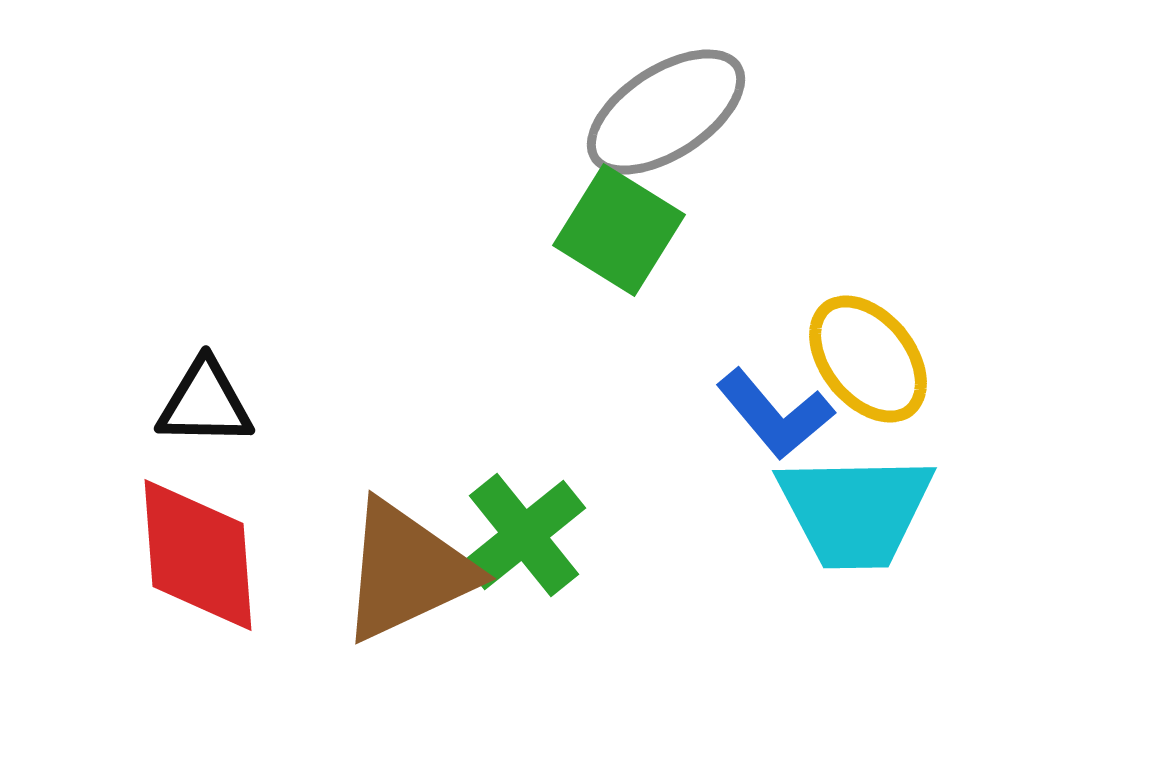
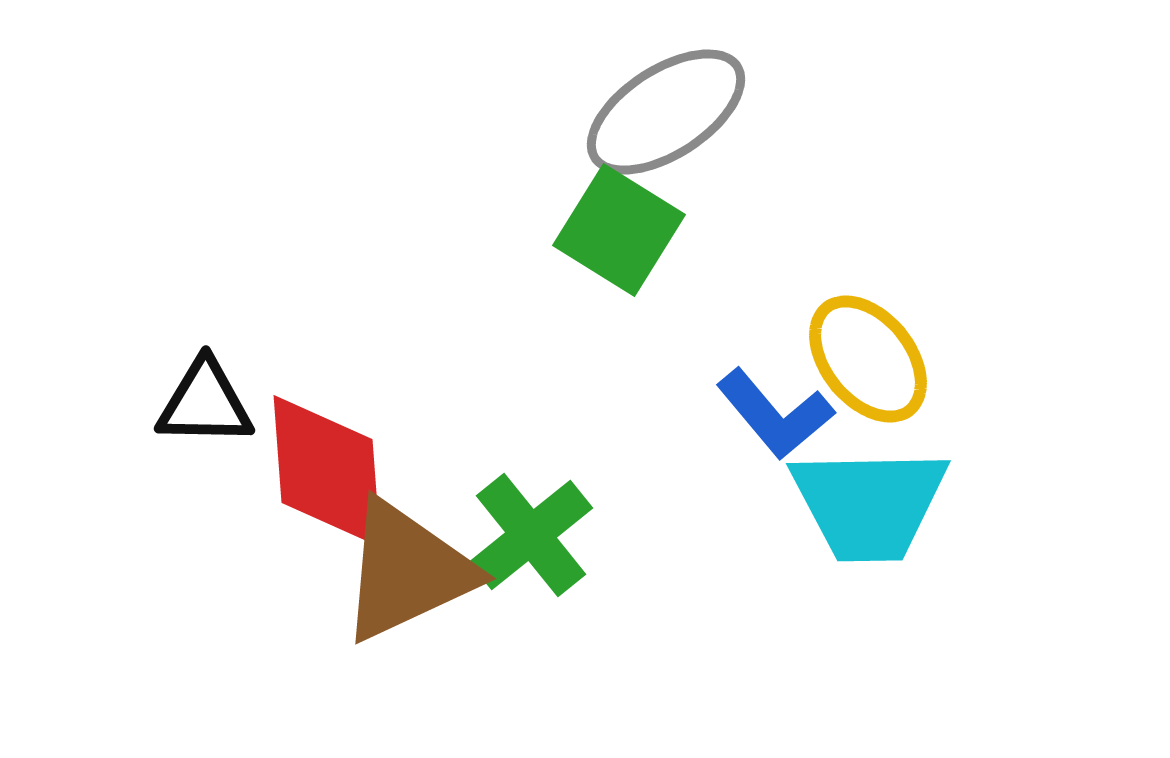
cyan trapezoid: moved 14 px right, 7 px up
green cross: moved 7 px right
red diamond: moved 129 px right, 84 px up
